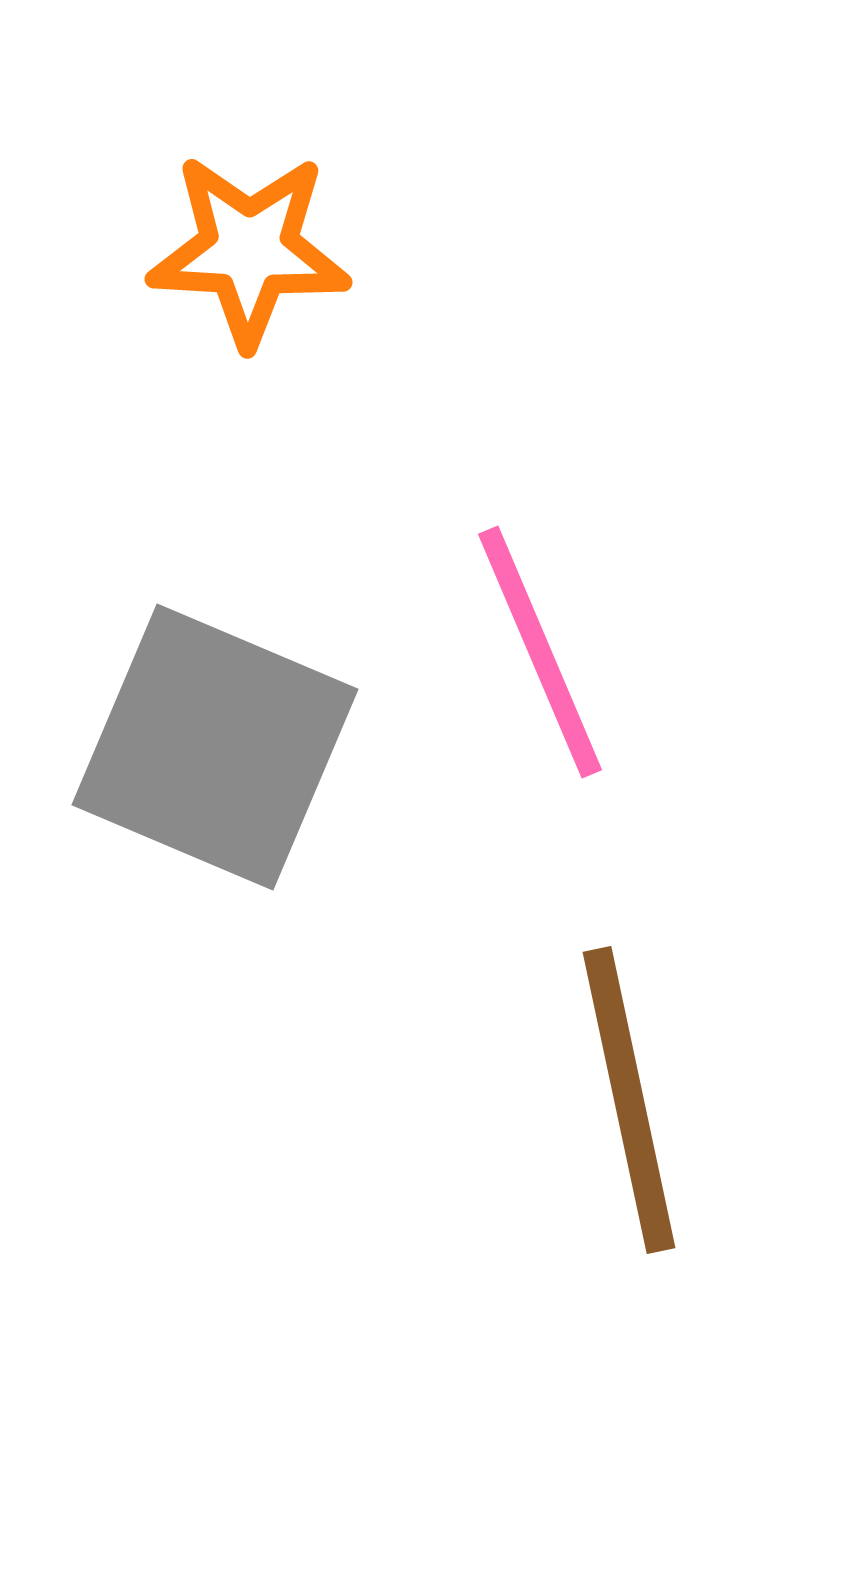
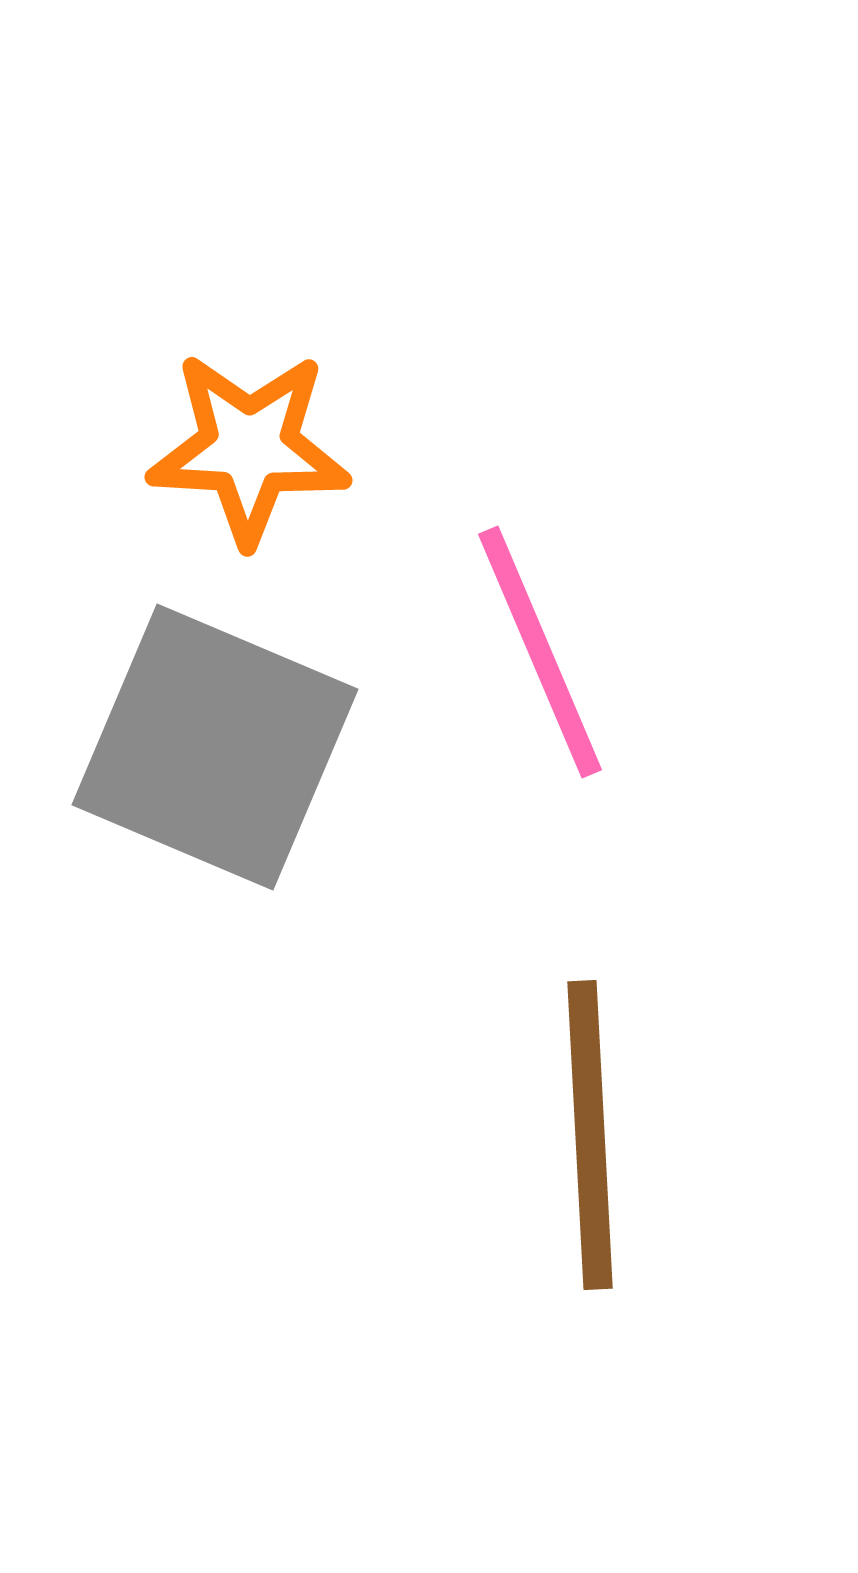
orange star: moved 198 px down
brown line: moved 39 px left, 35 px down; rotated 9 degrees clockwise
